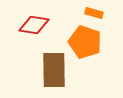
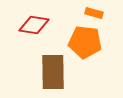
orange pentagon: rotated 12 degrees counterclockwise
brown rectangle: moved 1 px left, 2 px down
